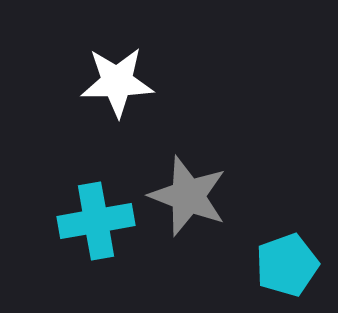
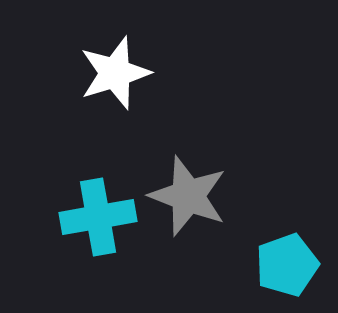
white star: moved 2 px left, 9 px up; rotated 16 degrees counterclockwise
cyan cross: moved 2 px right, 4 px up
